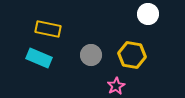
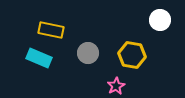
white circle: moved 12 px right, 6 px down
yellow rectangle: moved 3 px right, 1 px down
gray circle: moved 3 px left, 2 px up
